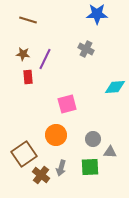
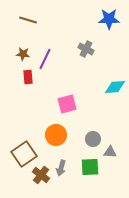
blue star: moved 12 px right, 5 px down
